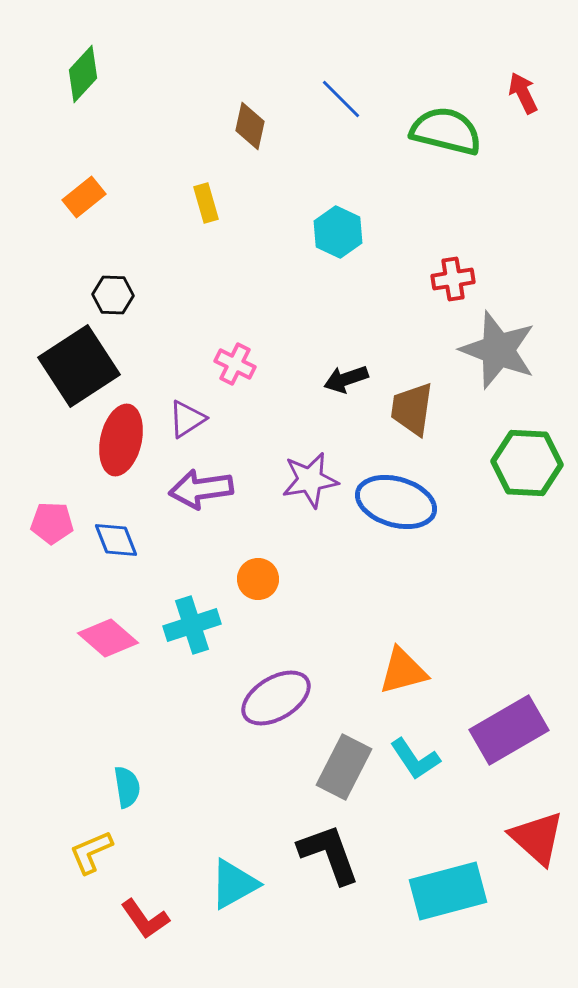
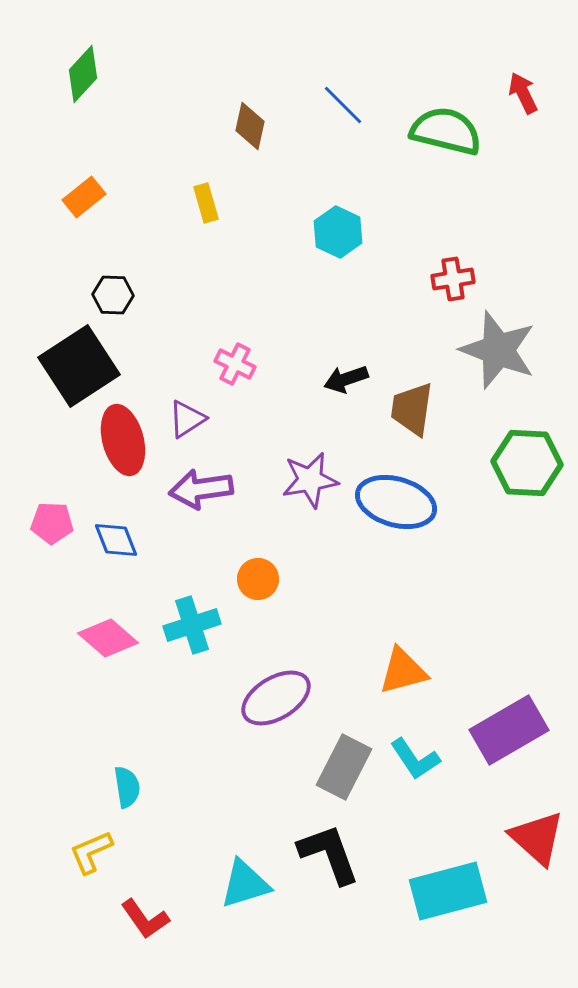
blue line: moved 2 px right, 6 px down
red ellipse: moved 2 px right; rotated 28 degrees counterclockwise
cyan triangle: moved 11 px right; rotated 12 degrees clockwise
